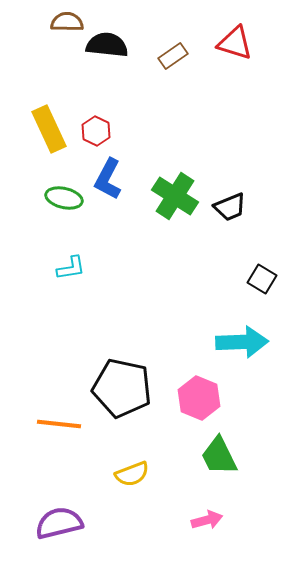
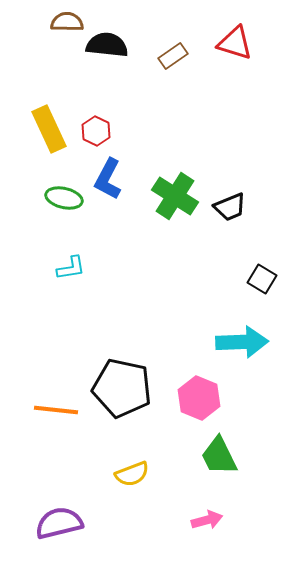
orange line: moved 3 px left, 14 px up
